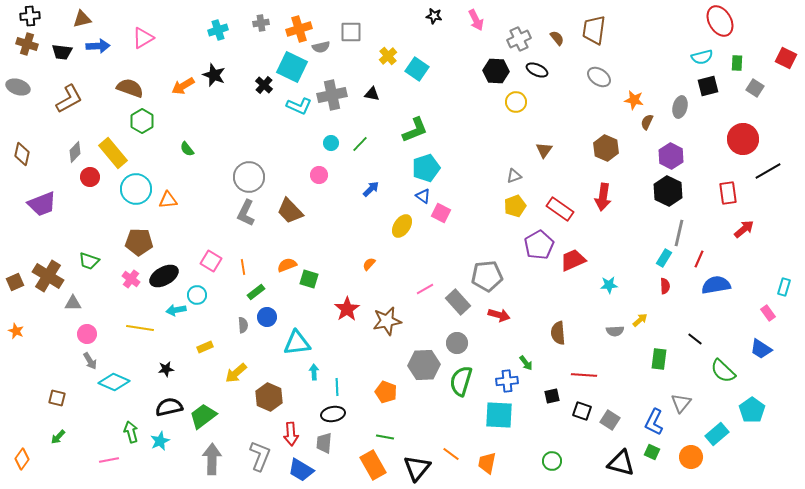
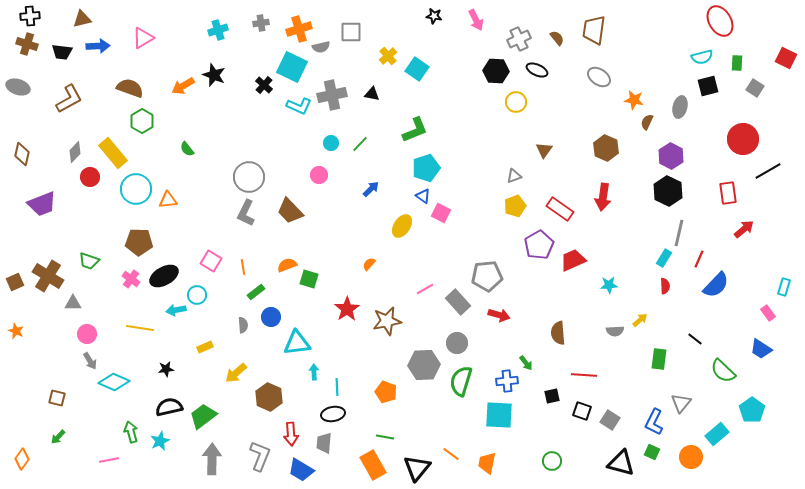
blue semicircle at (716, 285): rotated 144 degrees clockwise
blue circle at (267, 317): moved 4 px right
